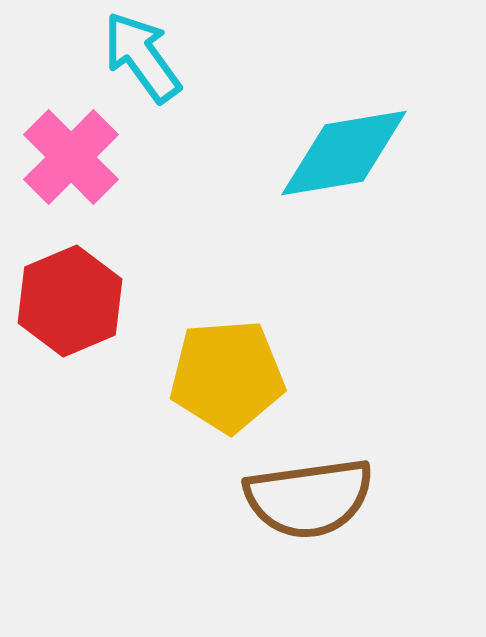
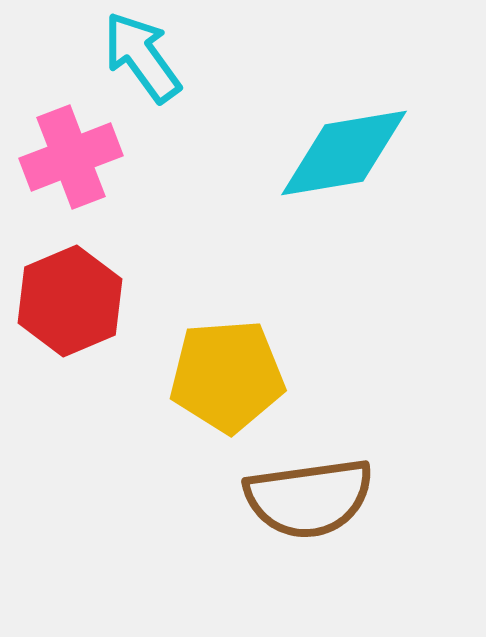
pink cross: rotated 24 degrees clockwise
